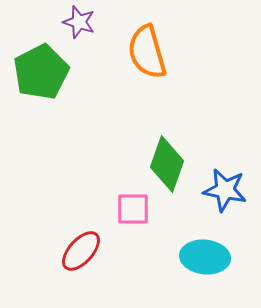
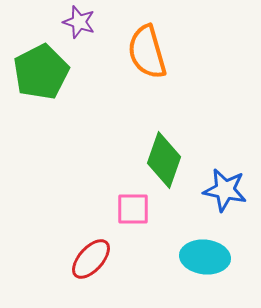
green diamond: moved 3 px left, 4 px up
red ellipse: moved 10 px right, 8 px down
